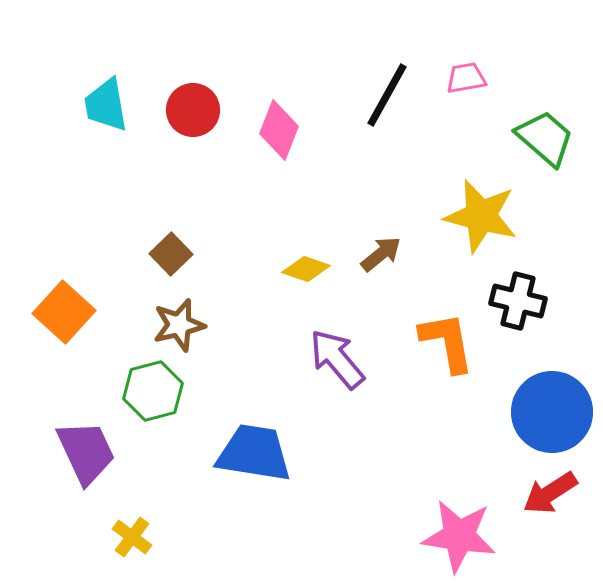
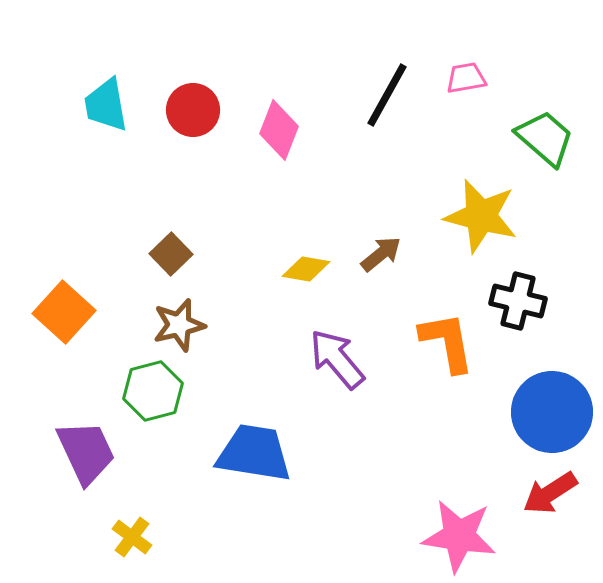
yellow diamond: rotated 9 degrees counterclockwise
